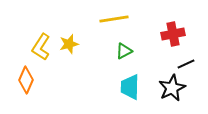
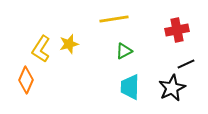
red cross: moved 4 px right, 4 px up
yellow L-shape: moved 2 px down
